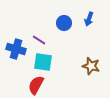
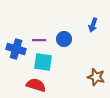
blue arrow: moved 4 px right, 6 px down
blue circle: moved 16 px down
purple line: rotated 32 degrees counterclockwise
brown star: moved 5 px right, 11 px down
red semicircle: rotated 78 degrees clockwise
